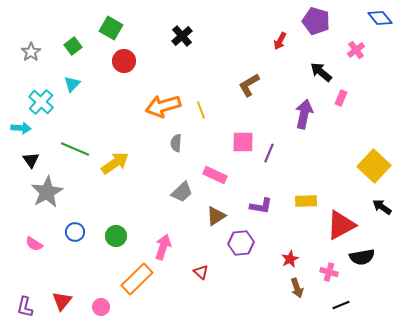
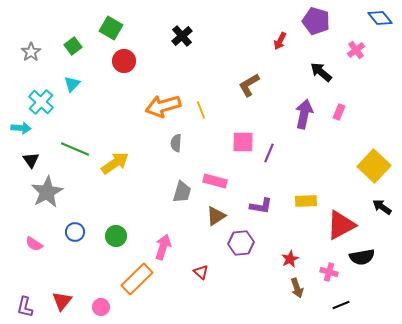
pink rectangle at (341, 98): moved 2 px left, 14 px down
pink rectangle at (215, 175): moved 6 px down; rotated 10 degrees counterclockwise
gray trapezoid at (182, 192): rotated 30 degrees counterclockwise
